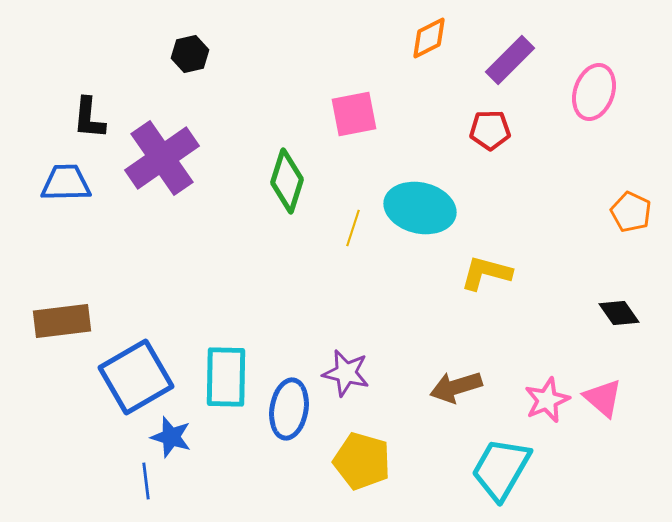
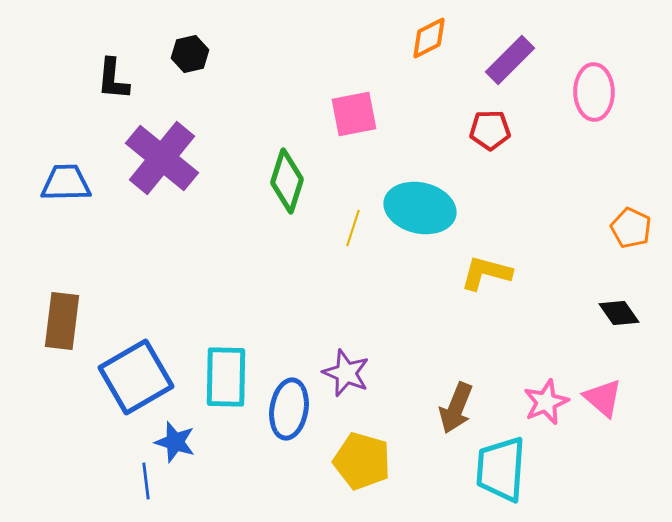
pink ellipse: rotated 20 degrees counterclockwise
black L-shape: moved 24 px right, 39 px up
purple cross: rotated 16 degrees counterclockwise
orange pentagon: moved 16 px down
brown rectangle: rotated 76 degrees counterclockwise
purple star: rotated 9 degrees clockwise
brown arrow: moved 21 px down; rotated 51 degrees counterclockwise
pink star: moved 1 px left, 2 px down
blue star: moved 4 px right, 5 px down
cyan trapezoid: rotated 26 degrees counterclockwise
